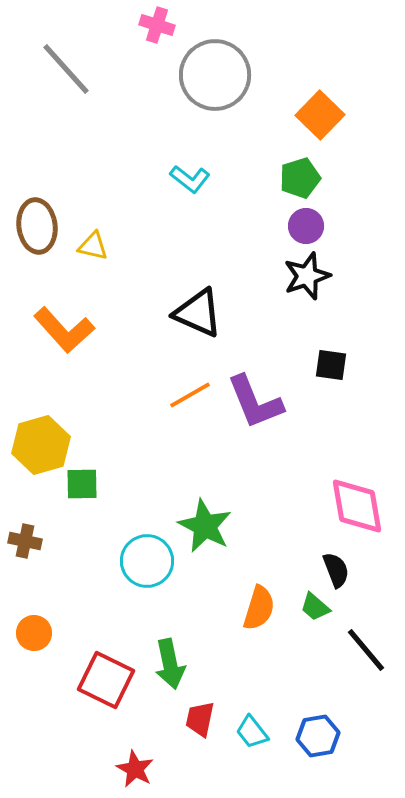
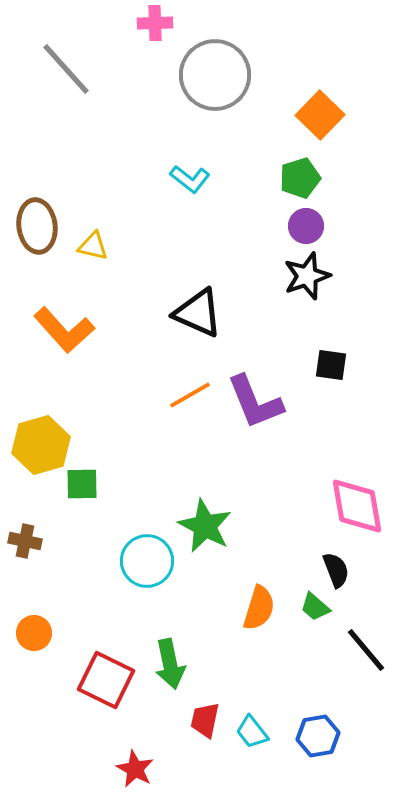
pink cross: moved 2 px left, 2 px up; rotated 20 degrees counterclockwise
red trapezoid: moved 5 px right, 1 px down
